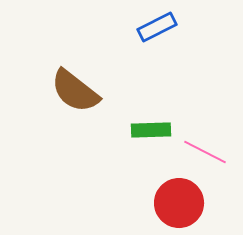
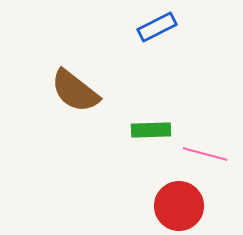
pink line: moved 2 px down; rotated 12 degrees counterclockwise
red circle: moved 3 px down
